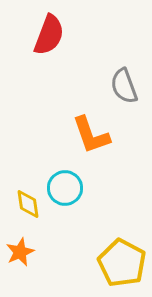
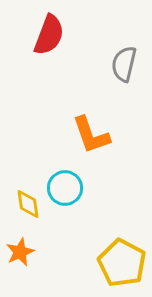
gray semicircle: moved 22 px up; rotated 33 degrees clockwise
